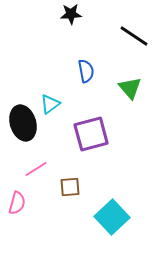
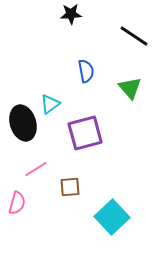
purple square: moved 6 px left, 1 px up
